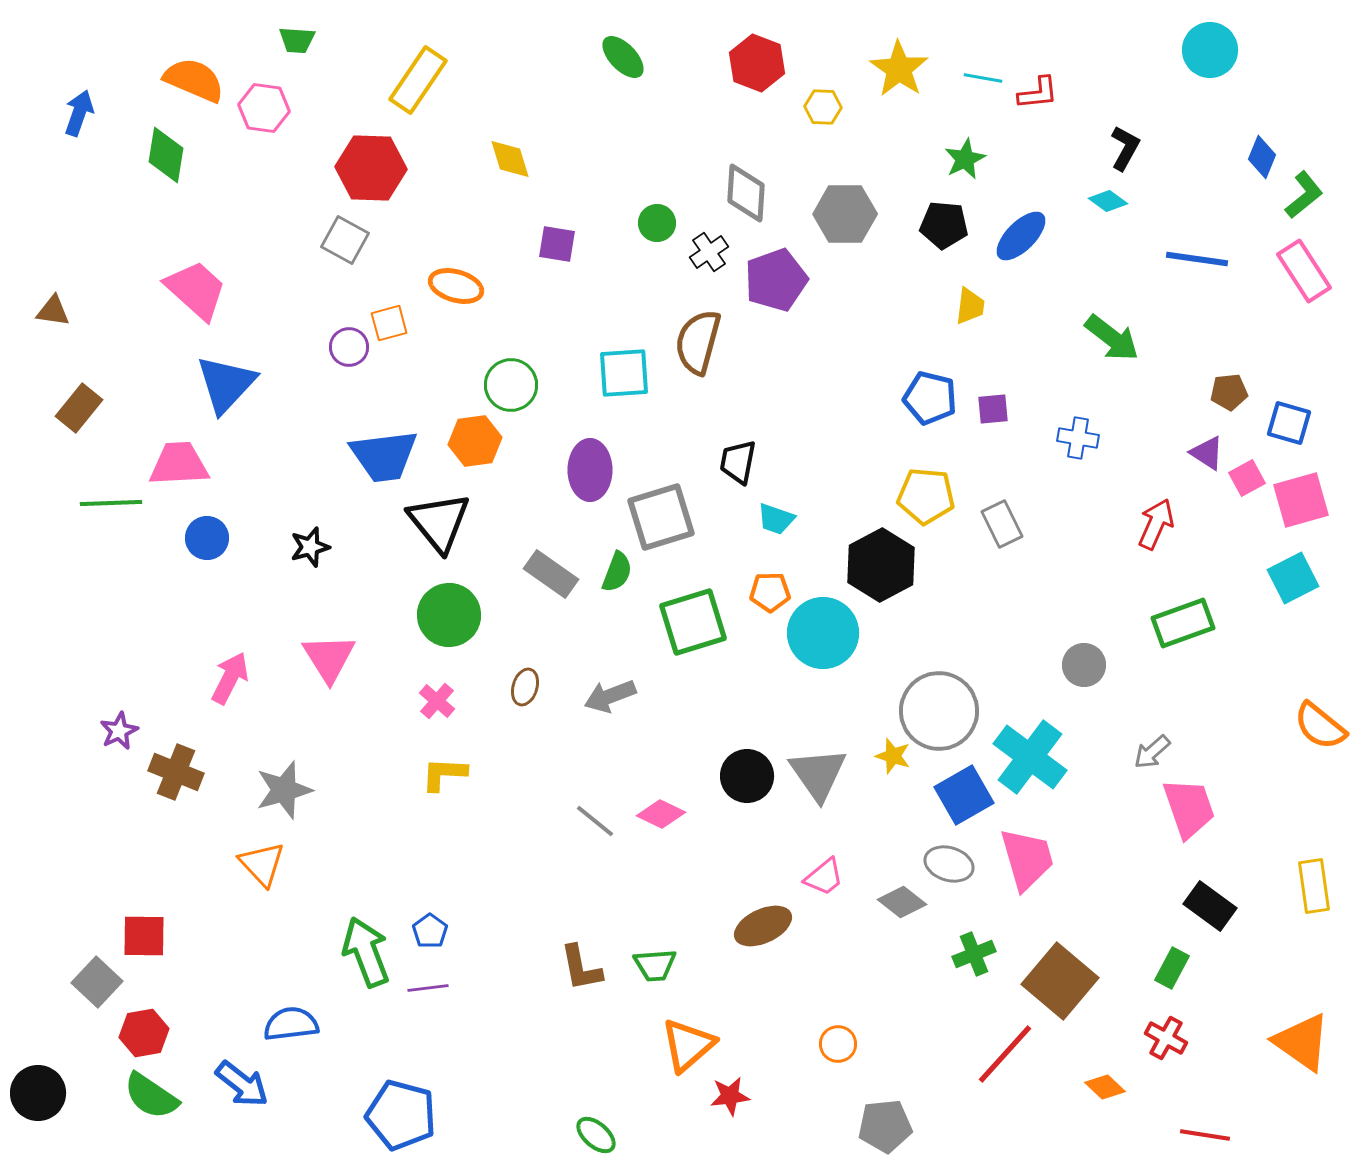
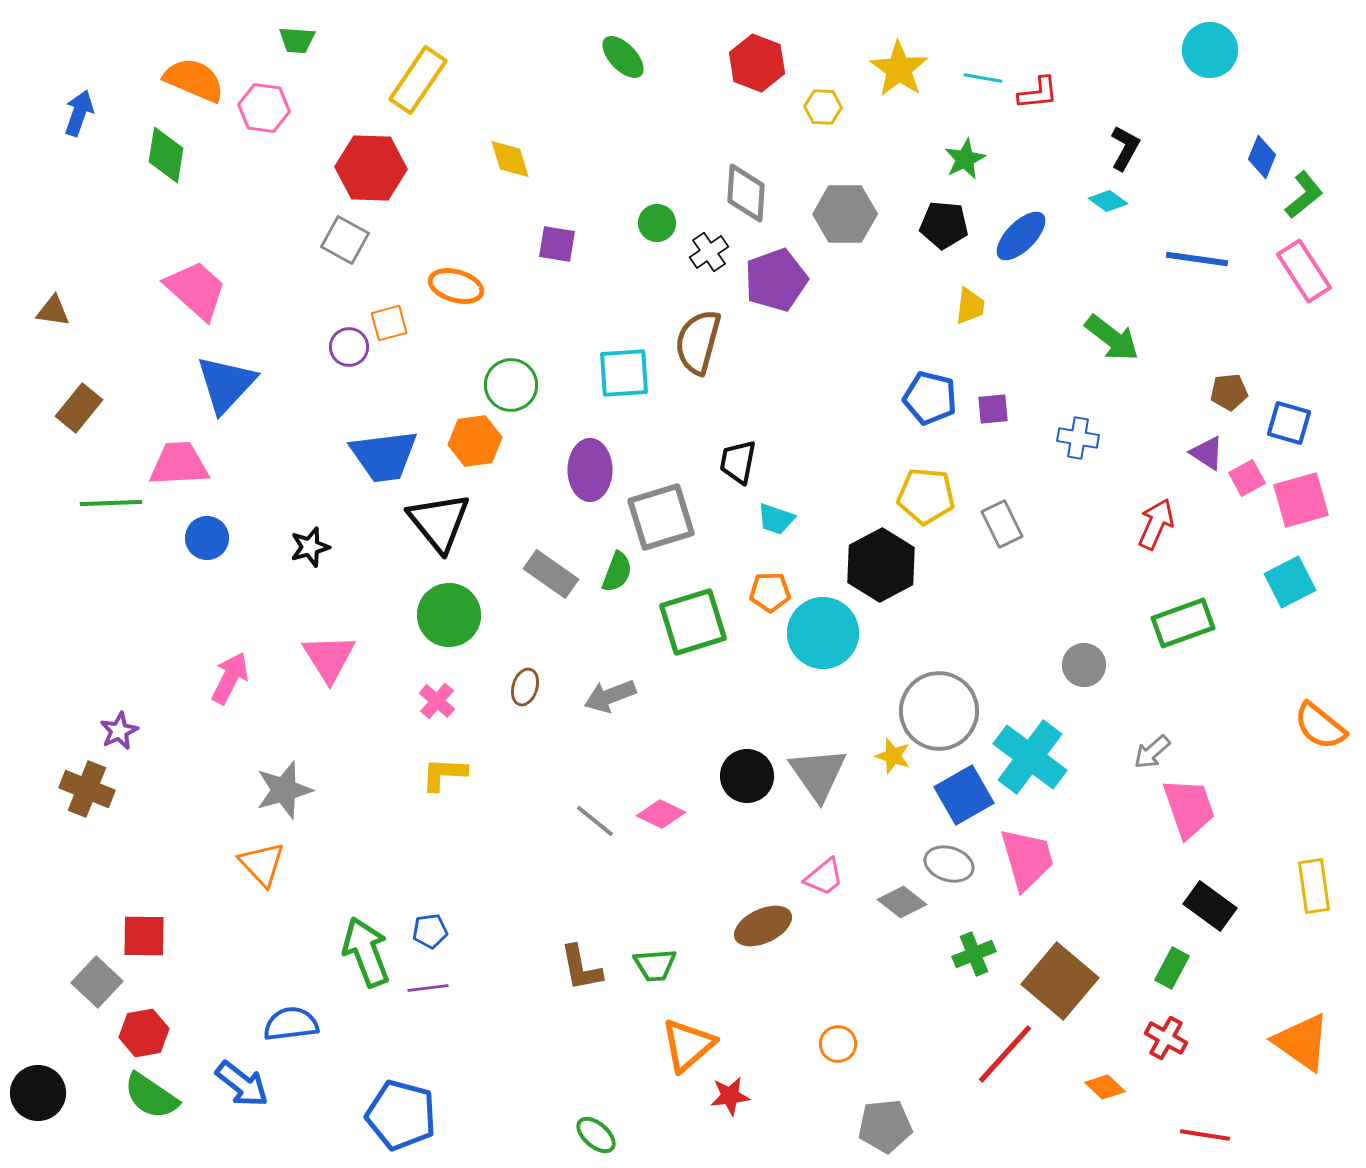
cyan square at (1293, 578): moved 3 px left, 4 px down
brown cross at (176, 772): moved 89 px left, 17 px down
blue pentagon at (430, 931): rotated 28 degrees clockwise
